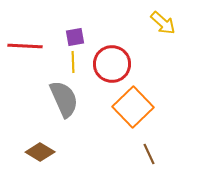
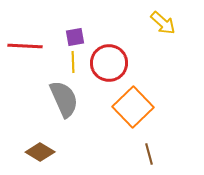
red circle: moved 3 px left, 1 px up
brown line: rotated 10 degrees clockwise
